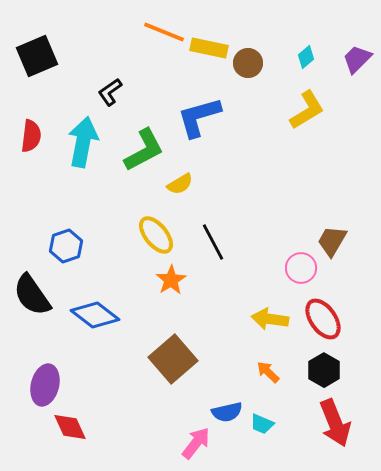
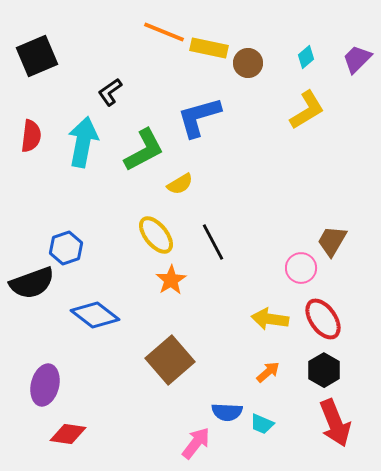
blue hexagon: moved 2 px down
black semicircle: moved 12 px up; rotated 75 degrees counterclockwise
brown square: moved 3 px left, 1 px down
orange arrow: rotated 95 degrees clockwise
blue semicircle: rotated 16 degrees clockwise
red diamond: moved 2 px left, 7 px down; rotated 57 degrees counterclockwise
